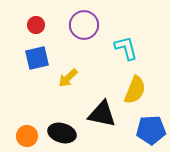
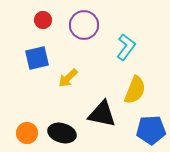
red circle: moved 7 px right, 5 px up
cyan L-shape: moved 1 px up; rotated 52 degrees clockwise
orange circle: moved 3 px up
